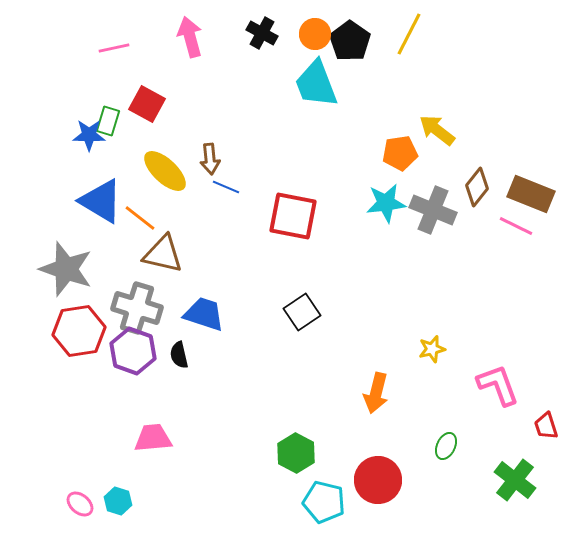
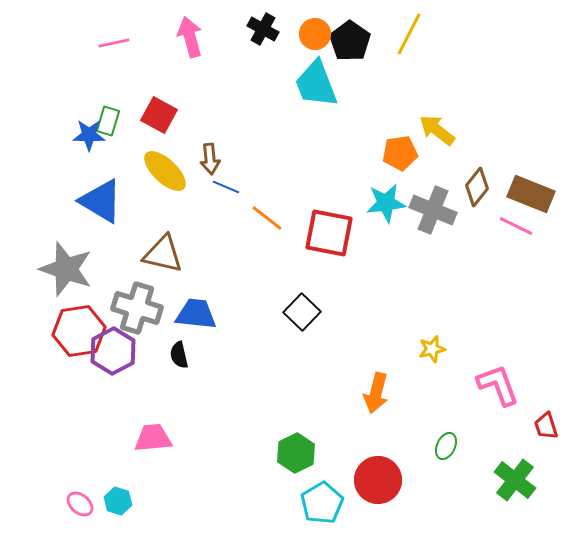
black cross at (262, 33): moved 1 px right, 4 px up
pink line at (114, 48): moved 5 px up
red square at (147, 104): moved 12 px right, 11 px down
red square at (293, 216): moved 36 px right, 17 px down
orange line at (140, 218): moved 127 px right
black square at (302, 312): rotated 12 degrees counterclockwise
blue trapezoid at (204, 314): moved 8 px left; rotated 12 degrees counterclockwise
purple hexagon at (133, 351): moved 20 px left; rotated 12 degrees clockwise
green hexagon at (296, 453): rotated 6 degrees clockwise
cyan pentagon at (324, 502): moved 2 px left, 1 px down; rotated 27 degrees clockwise
